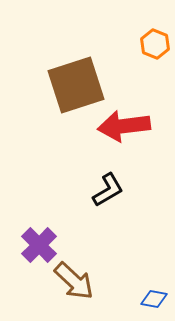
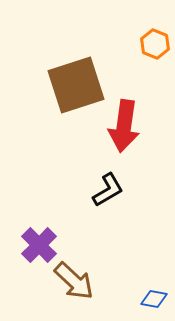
red arrow: rotated 75 degrees counterclockwise
